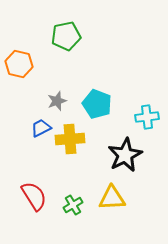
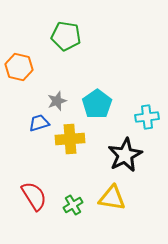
green pentagon: rotated 20 degrees clockwise
orange hexagon: moved 3 px down
cyan pentagon: rotated 16 degrees clockwise
blue trapezoid: moved 2 px left, 5 px up; rotated 10 degrees clockwise
yellow triangle: rotated 12 degrees clockwise
